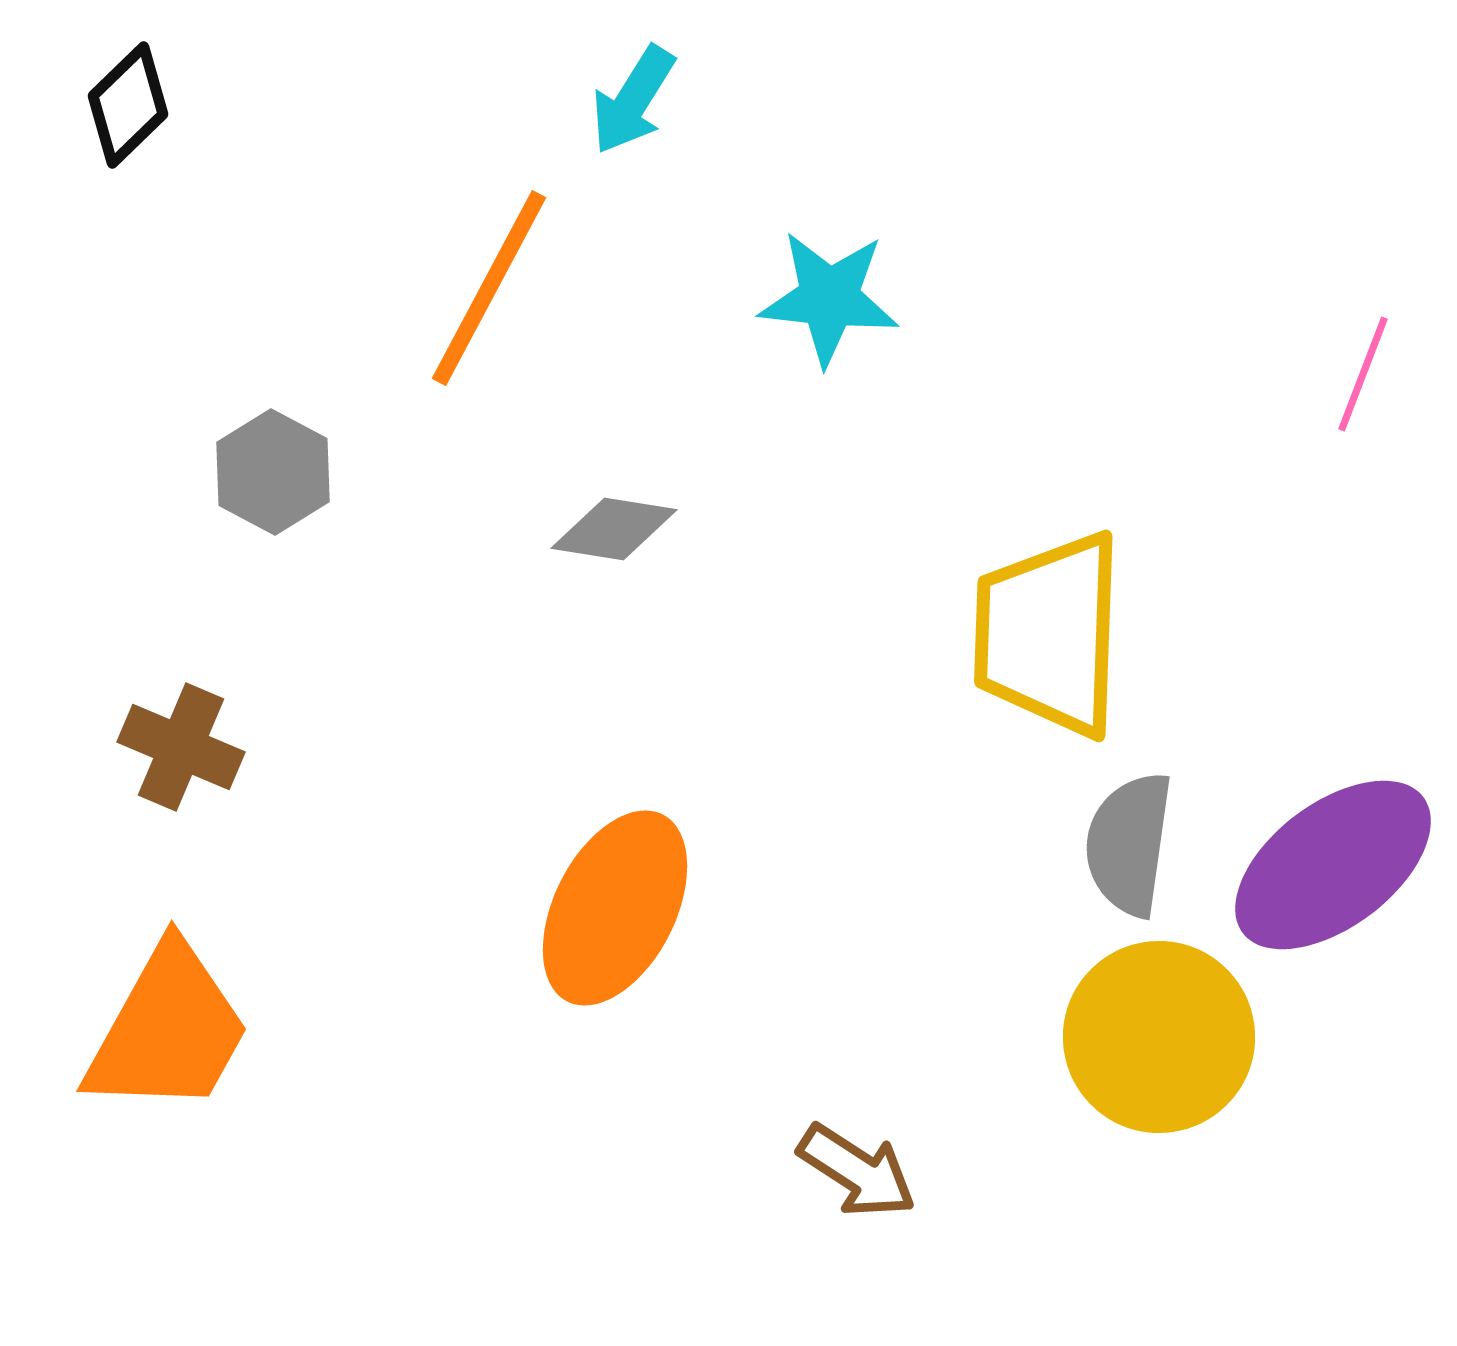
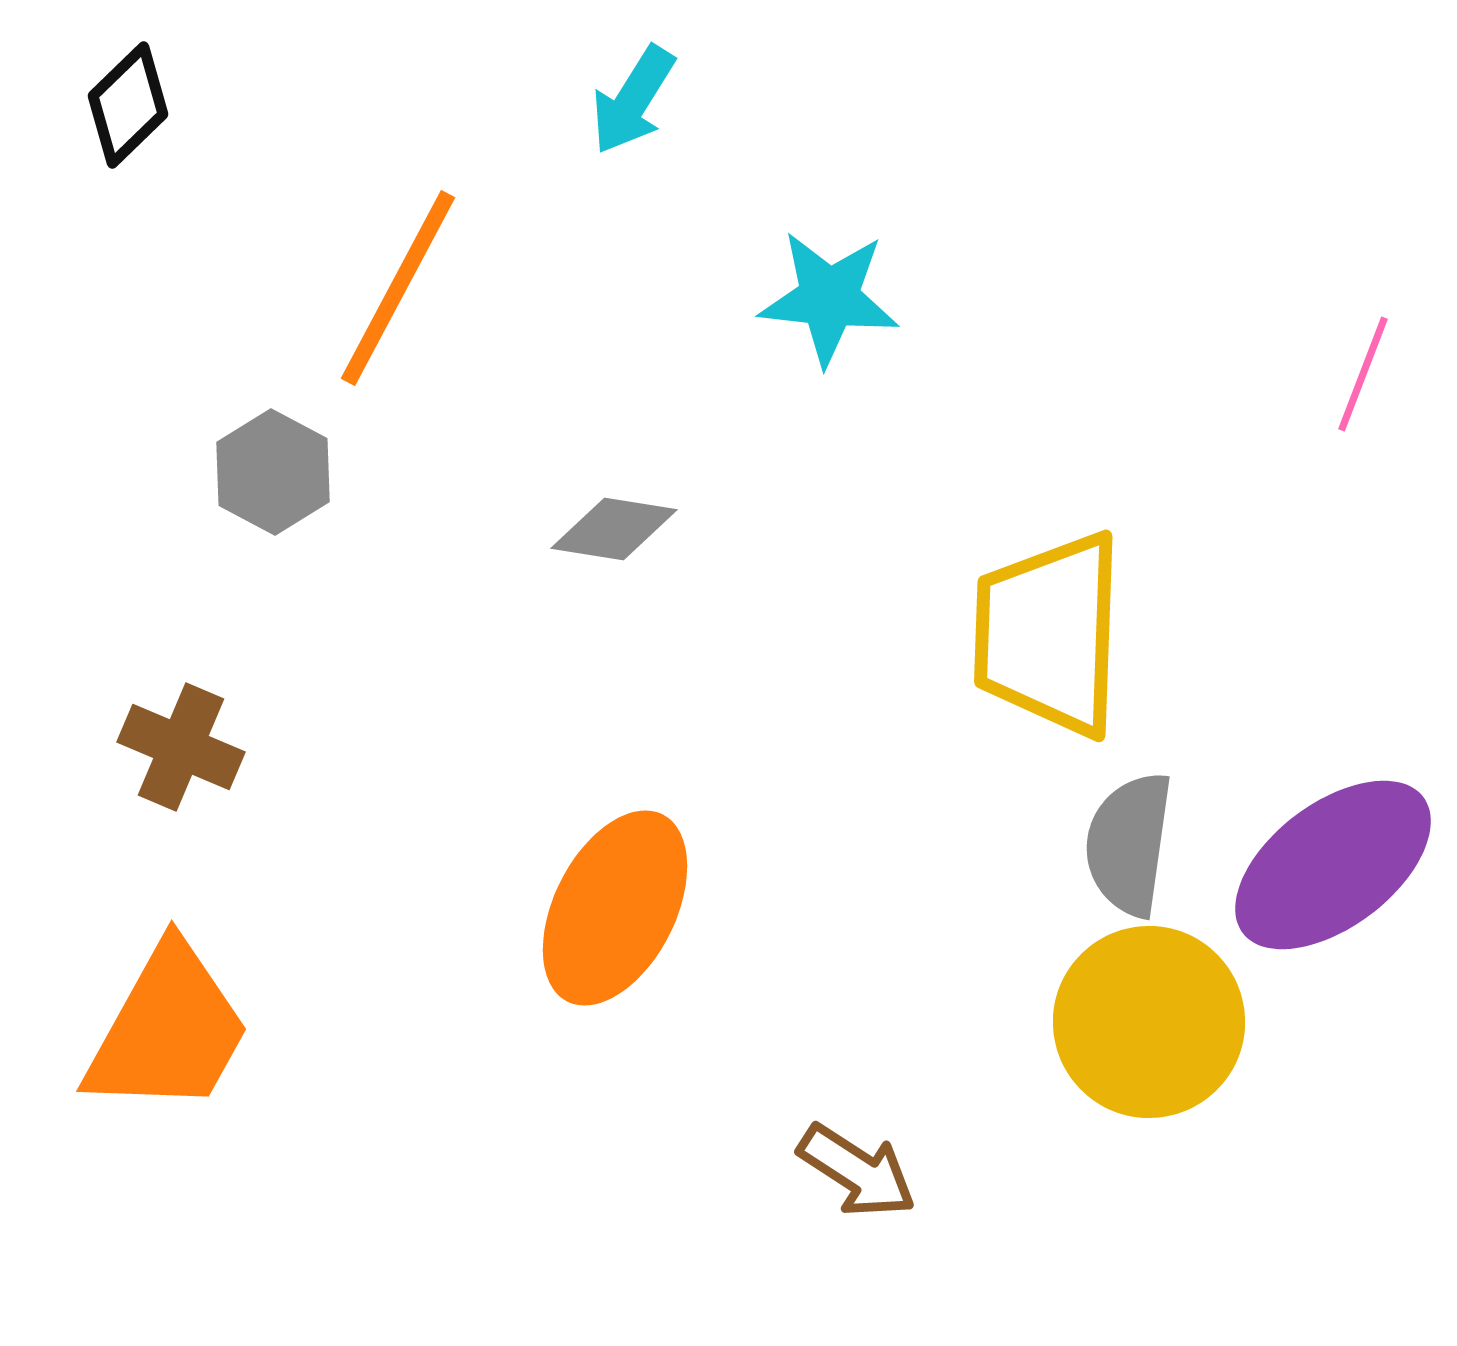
orange line: moved 91 px left
yellow circle: moved 10 px left, 15 px up
